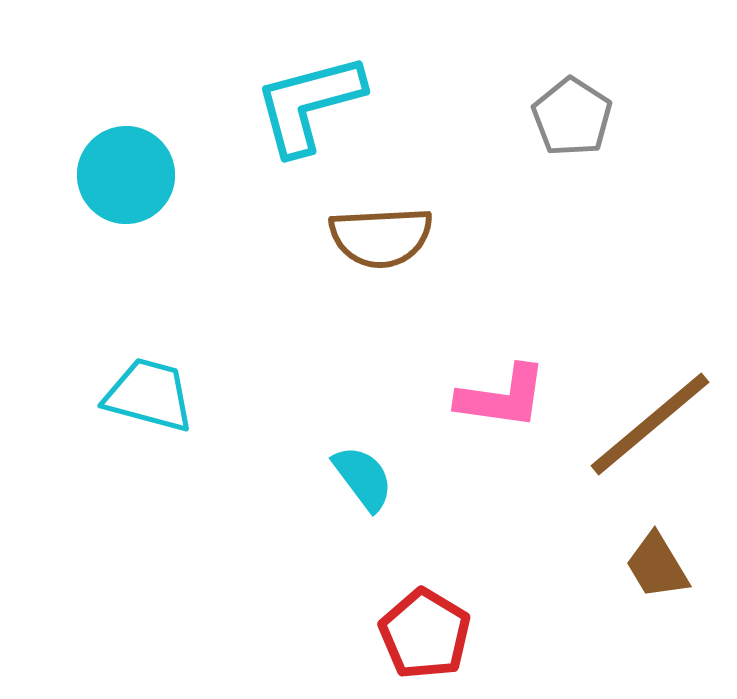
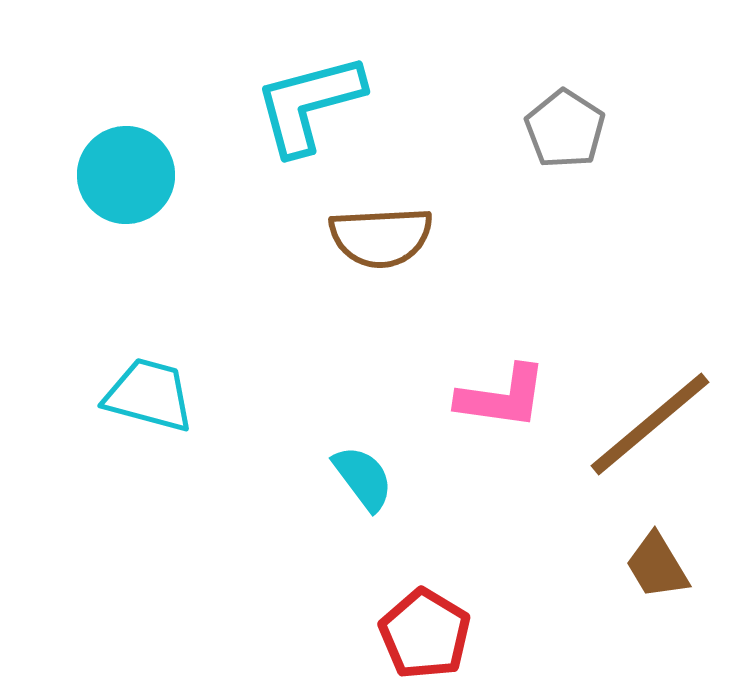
gray pentagon: moved 7 px left, 12 px down
